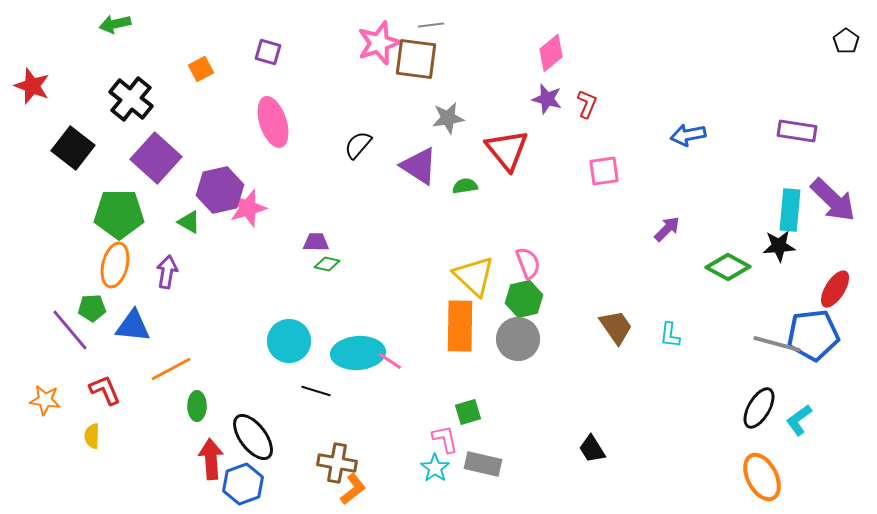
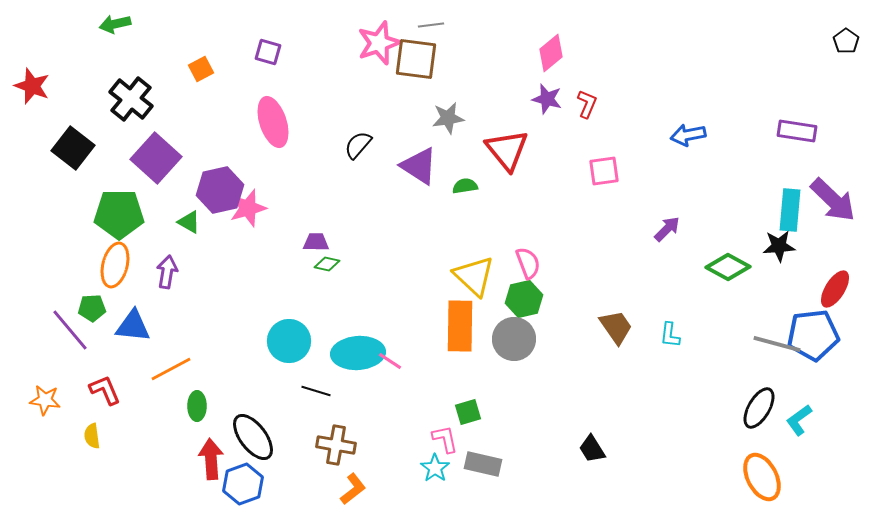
gray circle at (518, 339): moved 4 px left
yellow semicircle at (92, 436): rotated 10 degrees counterclockwise
brown cross at (337, 463): moved 1 px left, 18 px up
